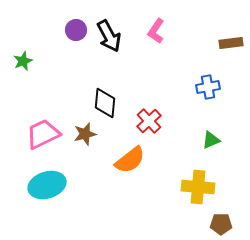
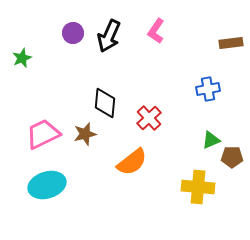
purple circle: moved 3 px left, 3 px down
black arrow: rotated 52 degrees clockwise
green star: moved 1 px left, 3 px up
blue cross: moved 2 px down
red cross: moved 3 px up
orange semicircle: moved 2 px right, 2 px down
brown pentagon: moved 11 px right, 67 px up
